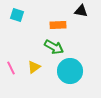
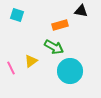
orange rectangle: moved 2 px right; rotated 14 degrees counterclockwise
yellow triangle: moved 3 px left, 6 px up
